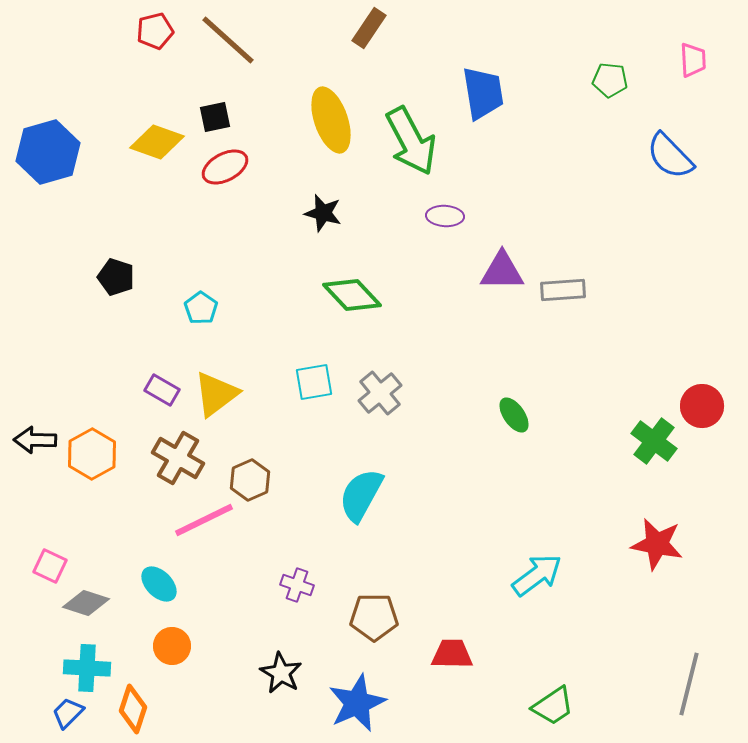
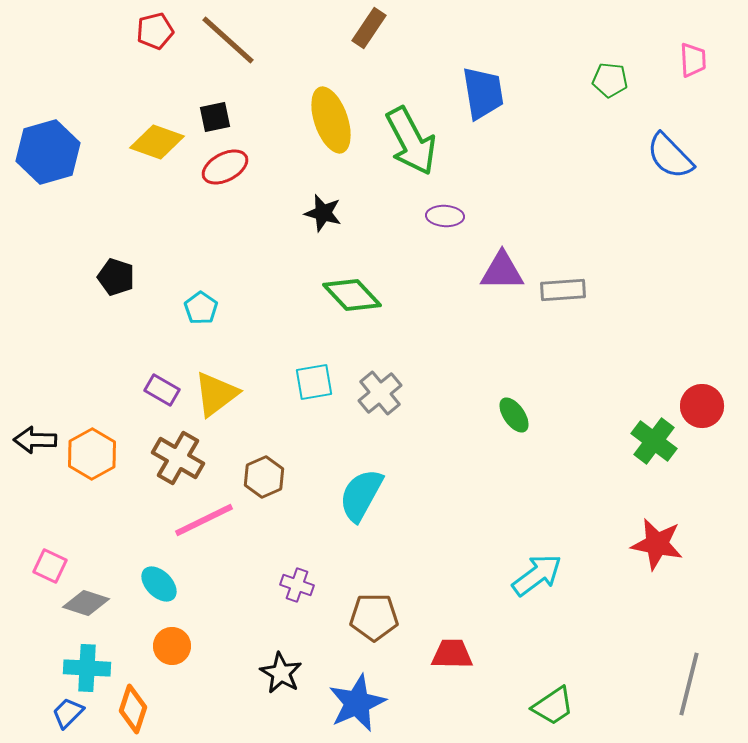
brown hexagon at (250, 480): moved 14 px right, 3 px up
